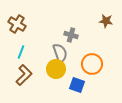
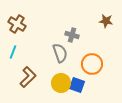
gray cross: moved 1 px right
cyan line: moved 8 px left
yellow circle: moved 5 px right, 14 px down
brown L-shape: moved 4 px right, 2 px down
